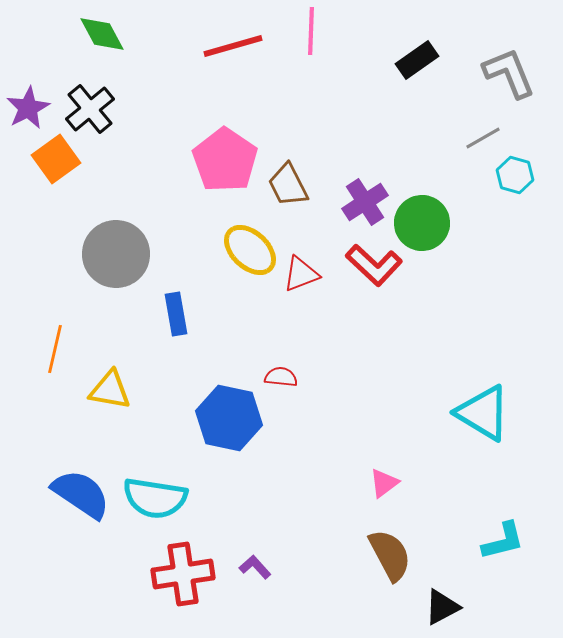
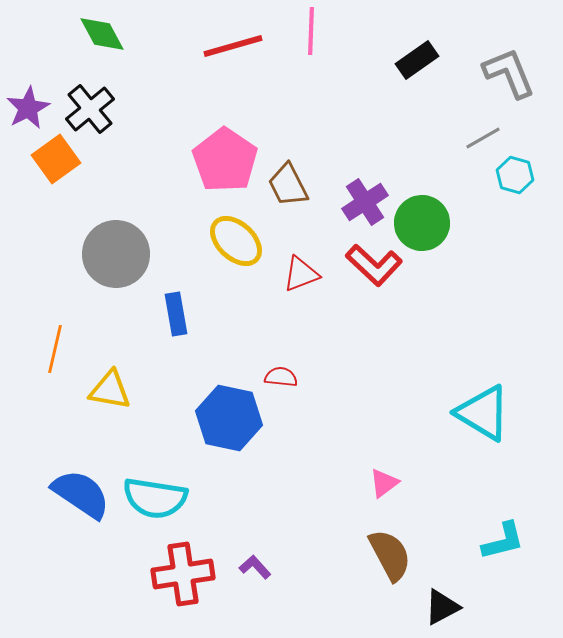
yellow ellipse: moved 14 px left, 9 px up
